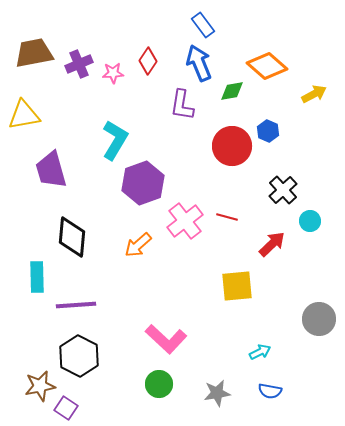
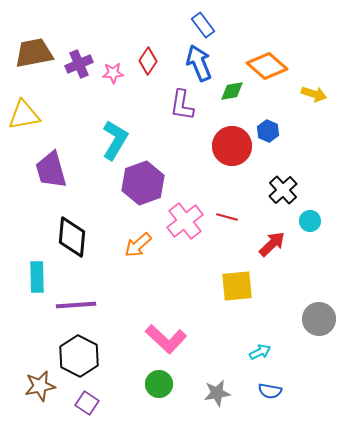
yellow arrow: rotated 45 degrees clockwise
purple square: moved 21 px right, 5 px up
